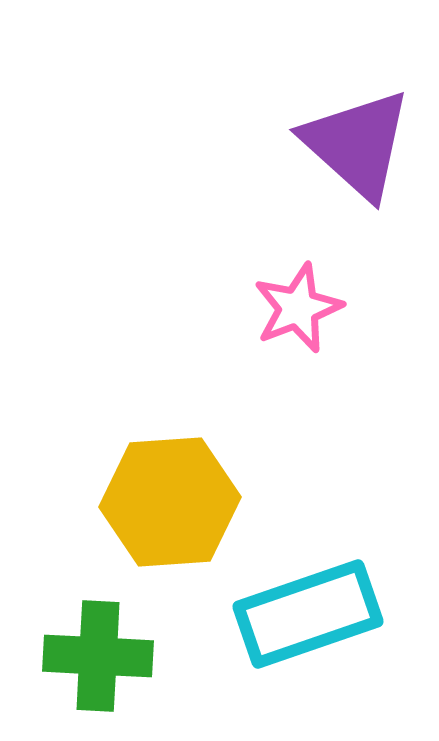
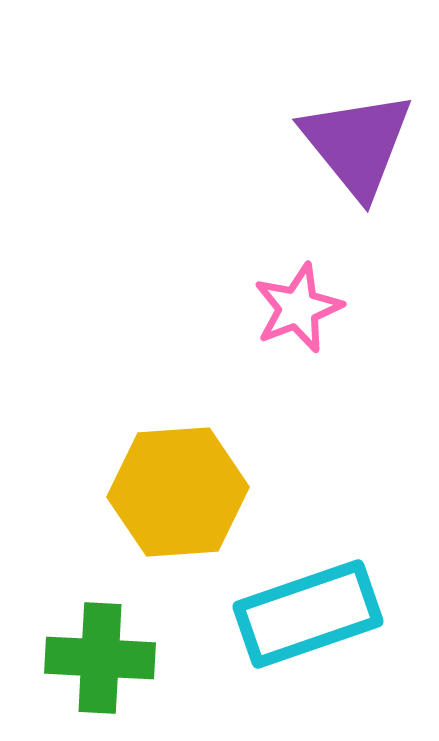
purple triangle: rotated 9 degrees clockwise
yellow hexagon: moved 8 px right, 10 px up
green cross: moved 2 px right, 2 px down
